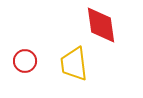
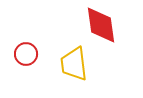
red circle: moved 1 px right, 7 px up
